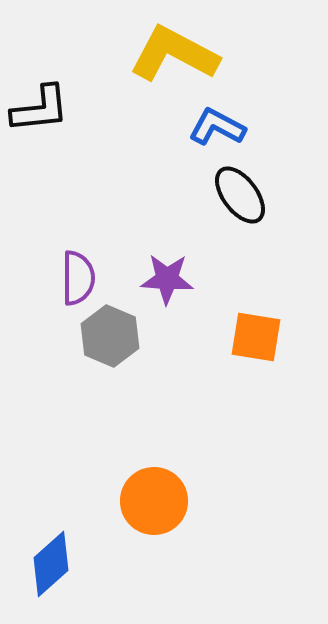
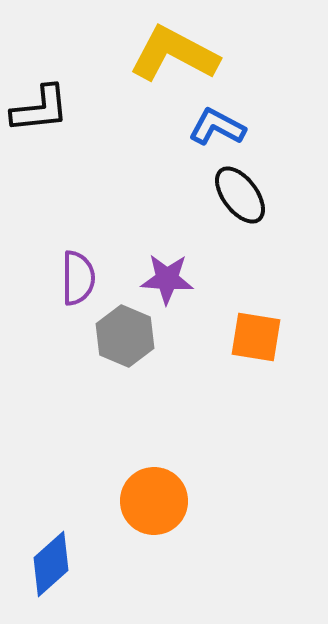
gray hexagon: moved 15 px right
